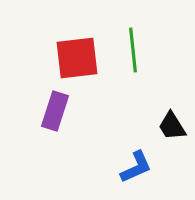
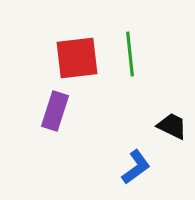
green line: moved 3 px left, 4 px down
black trapezoid: rotated 148 degrees clockwise
blue L-shape: rotated 12 degrees counterclockwise
